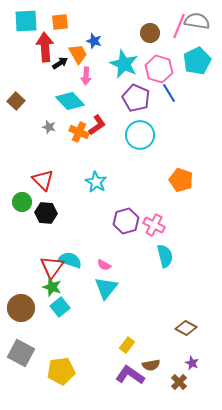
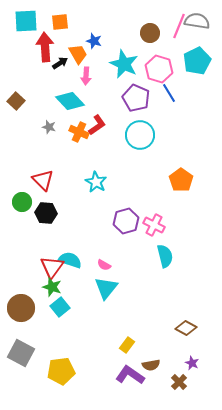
orange pentagon at (181, 180): rotated 15 degrees clockwise
